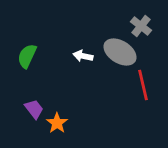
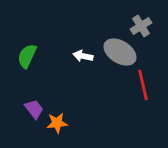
gray cross: rotated 20 degrees clockwise
orange star: rotated 30 degrees clockwise
